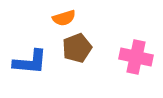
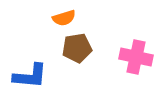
brown pentagon: rotated 12 degrees clockwise
blue L-shape: moved 14 px down
